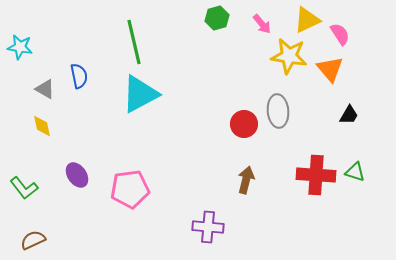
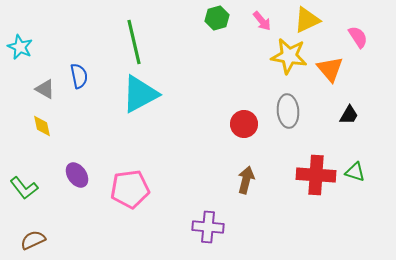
pink arrow: moved 3 px up
pink semicircle: moved 18 px right, 3 px down
cyan star: rotated 15 degrees clockwise
gray ellipse: moved 10 px right
